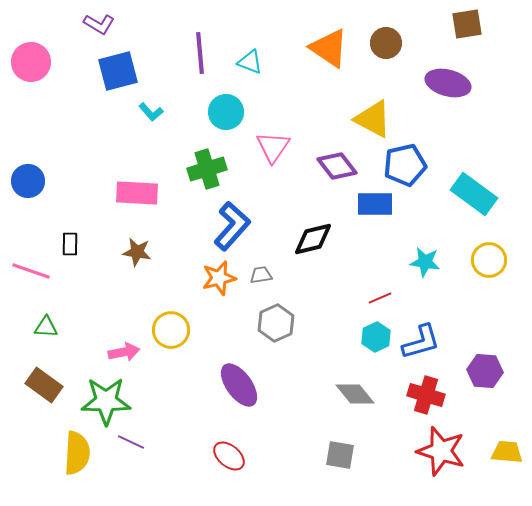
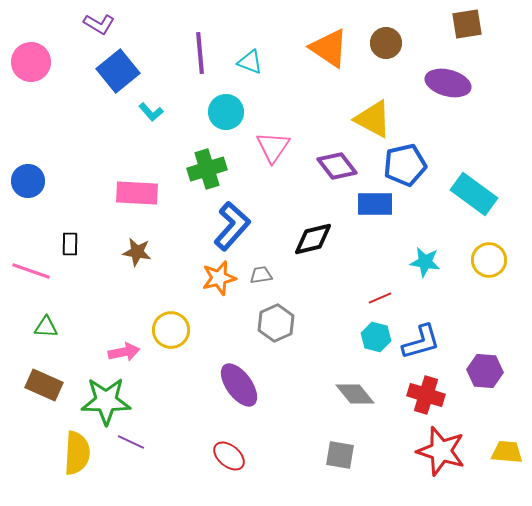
blue square at (118, 71): rotated 24 degrees counterclockwise
cyan hexagon at (376, 337): rotated 20 degrees counterclockwise
brown rectangle at (44, 385): rotated 12 degrees counterclockwise
